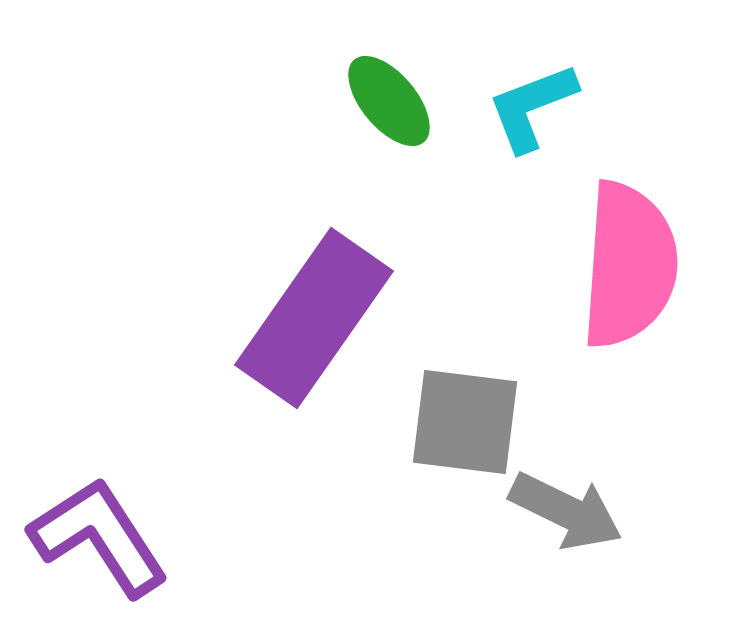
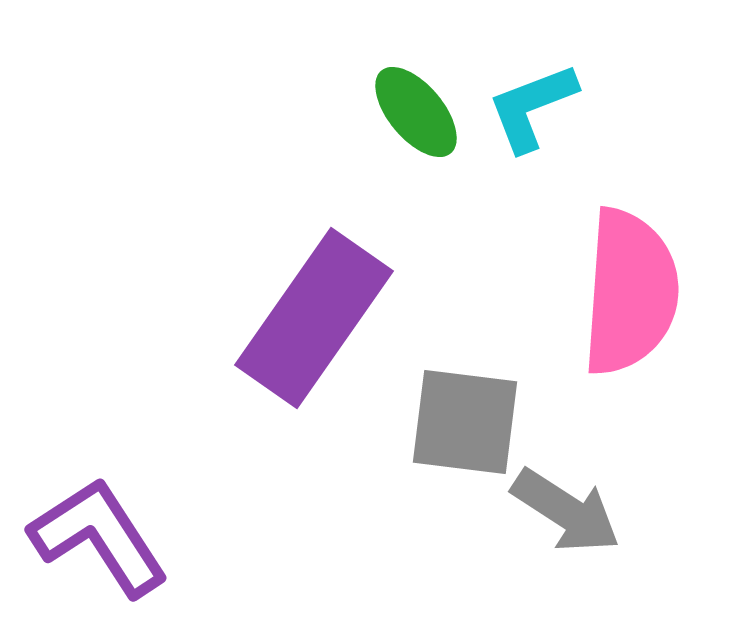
green ellipse: moved 27 px right, 11 px down
pink semicircle: moved 1 px right, 27 px down
gray arrow: rotated 7 degrees clockwise
